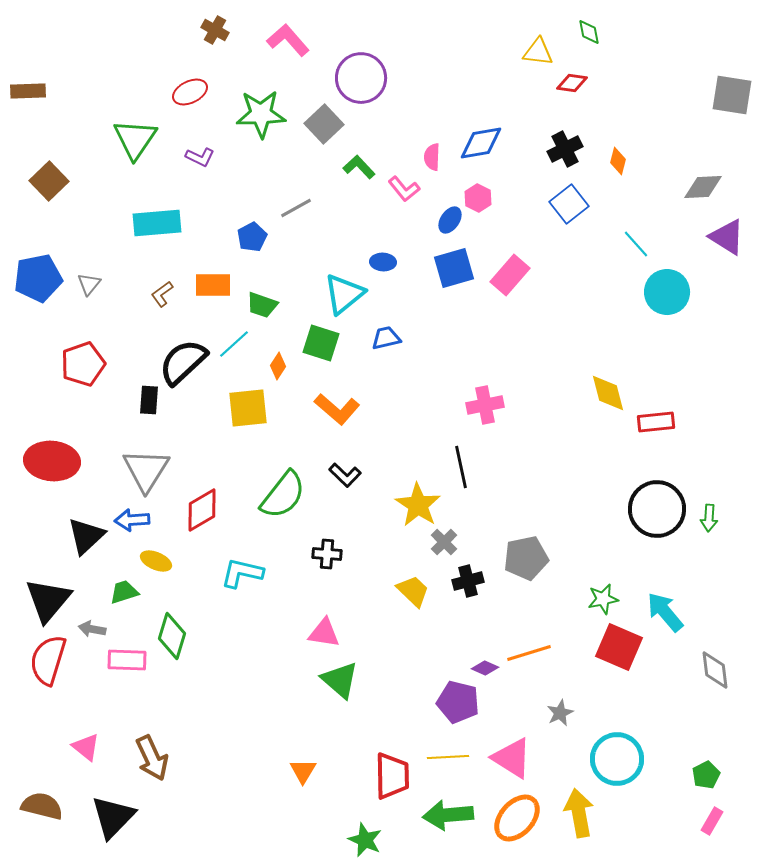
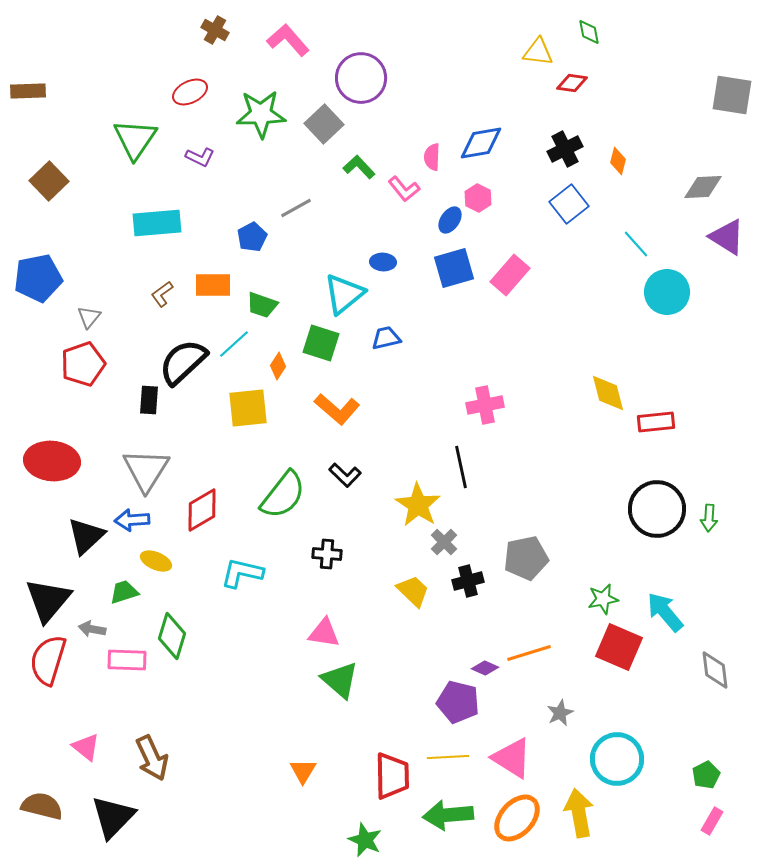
gray triangle at (89, 284): moved 33 px down
